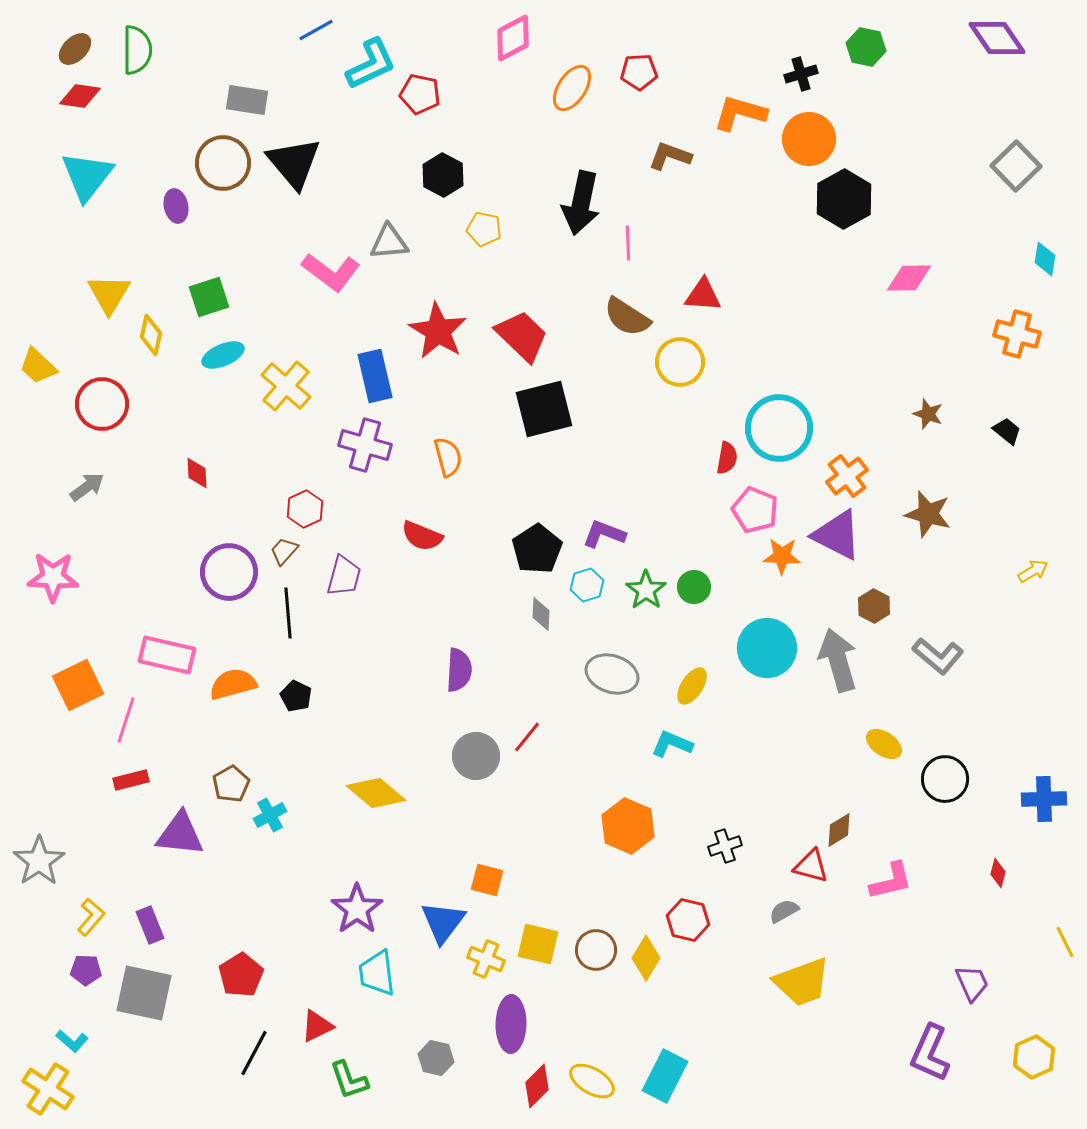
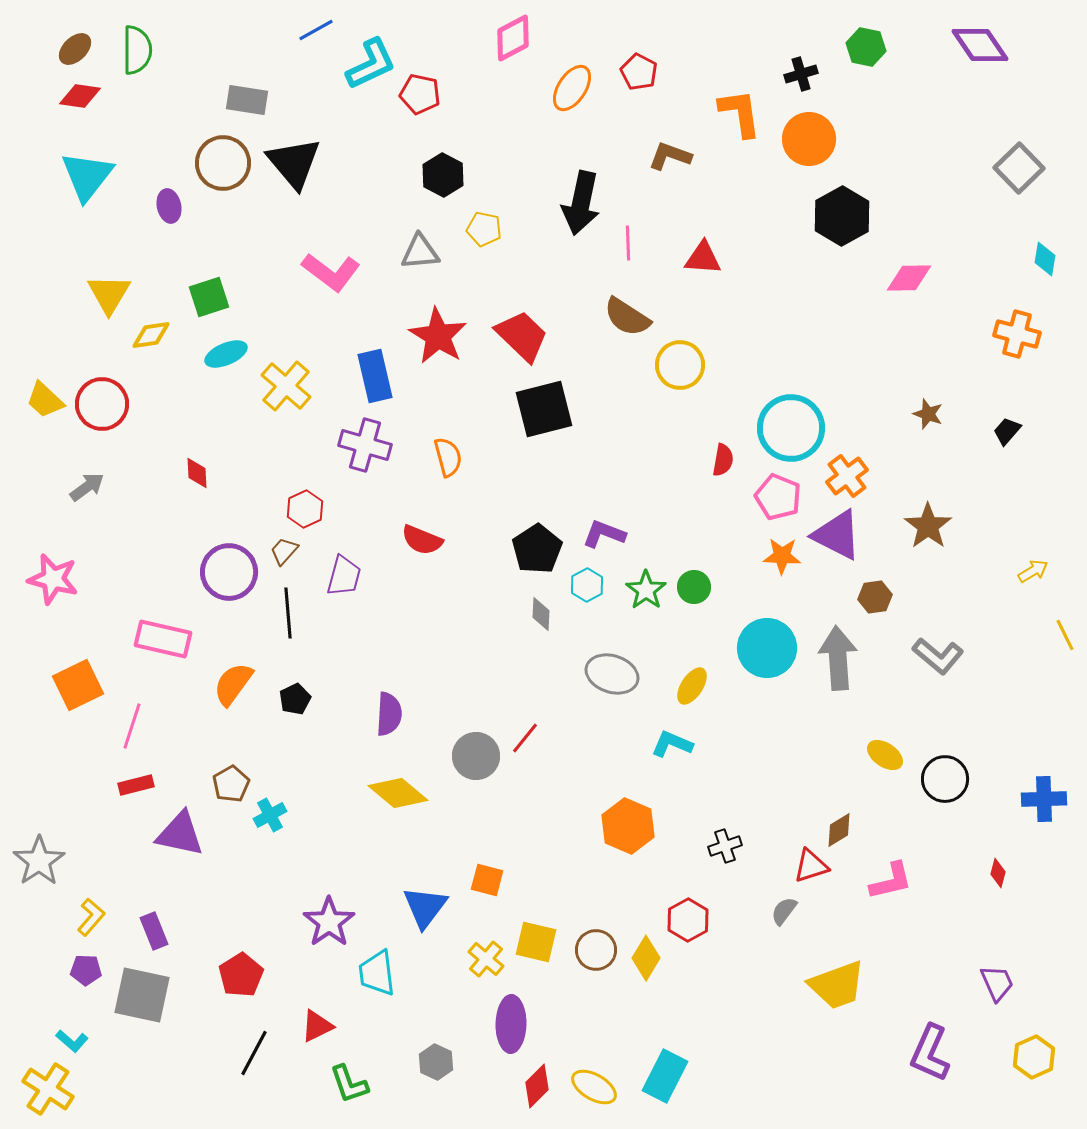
purple diamond at (997, 38): moved 17 px left, 7 px down
red pentagon at (639, 72): rotated 30 degrees clockwise
orange L-shape at (740, 113): rotated 66 degrees clockwise
gray square at (1016, 166): moved 3 px right, 2 px down
black hexagon at (844, 199): moved 2 px left, 17 px down
purple ellipse at (176, 206): moved 7 px left
gray triangle at (389, 242): moved 31 px right, 10 px down
red triangle at (703, 295): moved 37 px up
red star at (438, 331): moved 5 px down
yellow diamond at (151, 335): rotated 69 degrees clockwise
cyan ellipse at (223, 355): moved 3 px right, 1 px up
yellow circle at (680, 362): moved 3 px down
yellow trapezoid at (38, 366): moved 7 px right, 34 px down
cyan circle at (779, 428): moved 12 px right
black trapezoid at (1007, 431): rotated 88 degrees counterclockwise
red semicircle at (727, 458): moved 4 px left, 2 px down
pink pentagon at (755, 510): moved 23 px right, 13 px up
brown star at (928, 514): moved 12 px down; rotated 21 degrees clockwise
red semicircle at (422, 536): moved 4 px down
pink star at (53, 577): moved 2 px down; rotated 12 degrees clockwise
cyan hexagon at (587, 585): rotated 12 degrees counterclockwise
brown hexagon at (874, 606): moved 1 px right, 9 px up; rotated 24 degrees clockwise
pink rectangle at (167, 655): moved 4 px left, 16 px up
gray arrow at (838, 660): moved 2 px up; rotated 12 degrees clockwise
purple semicircle at (459, 670): moved 70 px left, 44 px down
orange semicircle at (233, 684): rotated 39 degrees counterclockwise
black pentagon at (296, 696): moved 1 px left, 3 px down; rotated 20 degrees clockwise
pink line at (126, 720): moved 6 px right, 6 px down
red line at (527, 737): moved 2 px left, 1 px down
yellow ellipse at (884, 744): moved 1 px right, 11 px down
red rectangle at (131, 780): moved 5 px right, 5 px down
yellow diamond at (376, 793): moved 22 px right
purple triangle at (180, 834): rotated 6 degrees clockwise
red triangle at (811, 866): rotated 33 degrees counterclockwise
purple star at (357, 909): moved 28 px left, 13 px down
gray semicircle at (784, 911): rotated 24 degrees counterclockwise
red hexagon at (688, 920): rotated 18 degrees clockwise
blue triangle at (443, 922): moved 18 px left, 15 px up
purple rectangle at (150, 925): moved 4 px right, 6 px down
yellow line at (1065, 942): moved 307 px up
yellow square at (538, 944): moved 2 px left, 2 px up
yellow cross at (486, 959): rotated 18 degrees clockwise
yellow trapezoid at (802, 982): moved 35 px right, 3 px down
purple trapezoid at (972, 983): moved 25 px right
gray square at (144, 993): moved 2 px left, 2 px down
gray hexagon at (436, 1058): moved 4 px down; rotated 12 degrees clockwise
green L-shape at (349, 1080): moved 4 px down
yellow ellipse at (592, 1081): moved 2 px right, 6 px down
